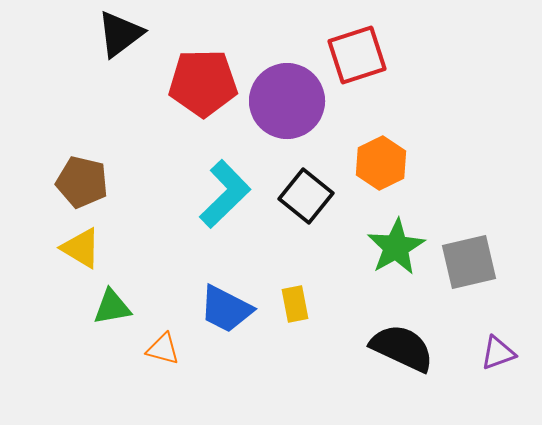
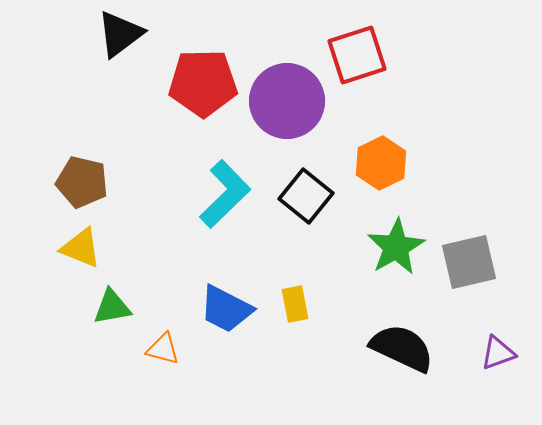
yellow triangle: rotated 9 degrees counterclockwise
